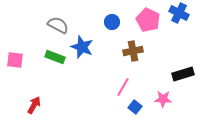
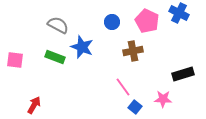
pink pentagon: moved 1 px left, 1 px down
pink line: rotated 66 degrees counterclockwise
